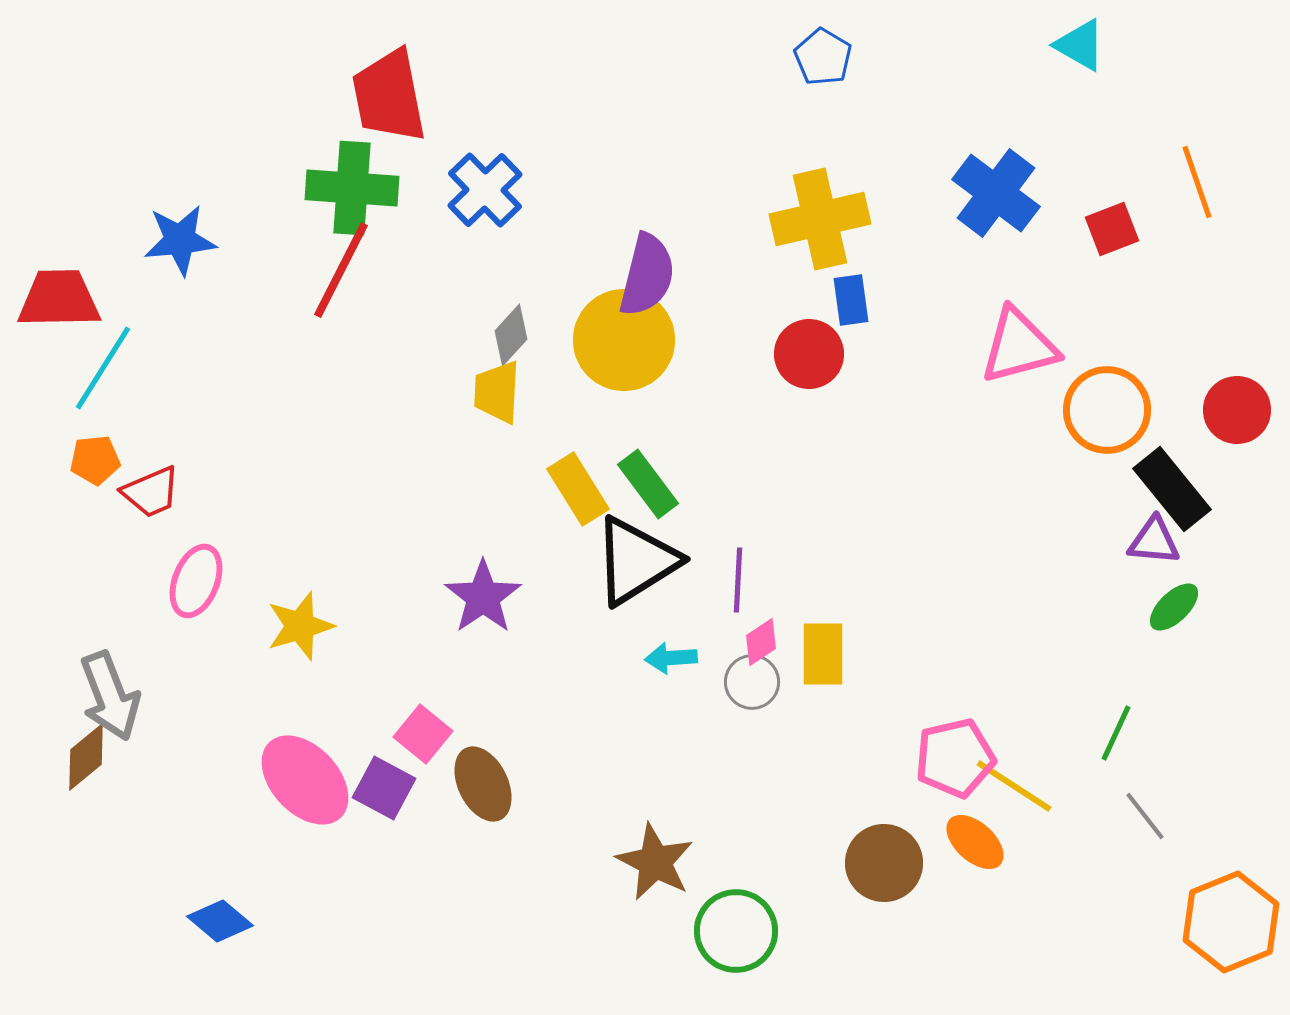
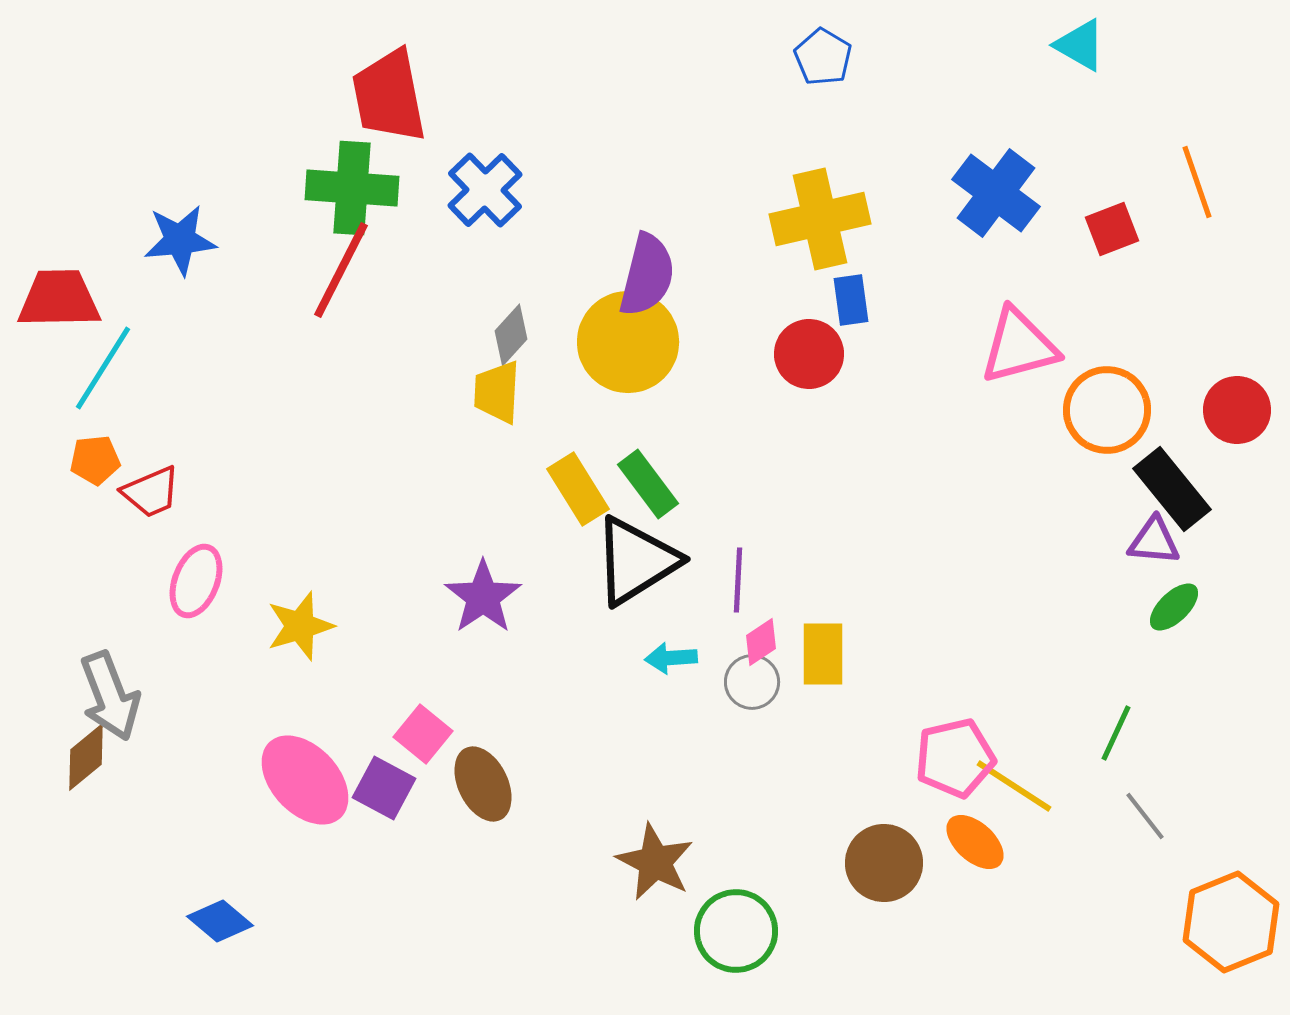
yellow circle at (624, 340): moved 4 px right, 2 px down
